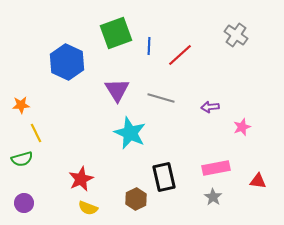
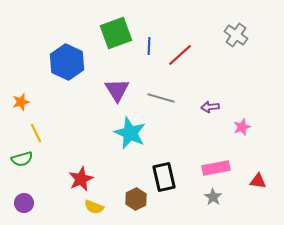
orange star: moved 3 px up; rotated 12 degrees counterclockwise
yellow semicircle: moved 6 px right, 1 px up
